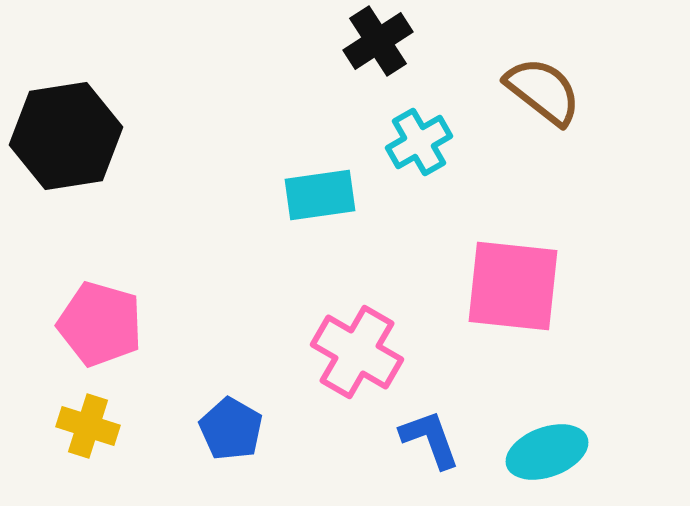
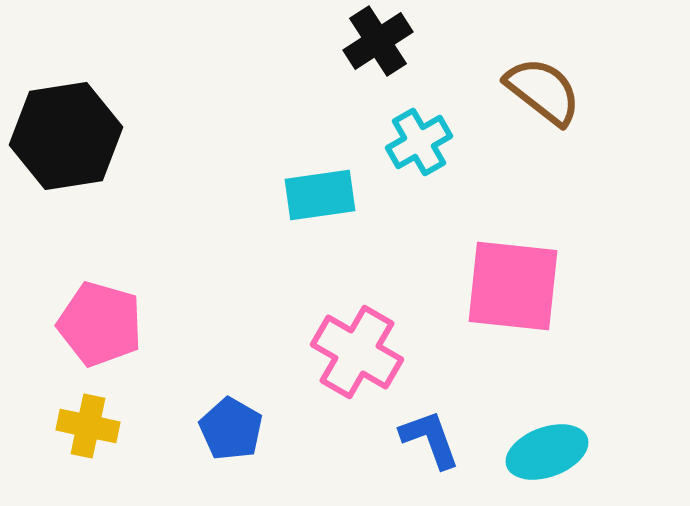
yellow cross: rotated 6 degrees counterclockwise
